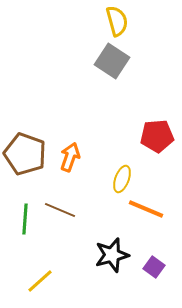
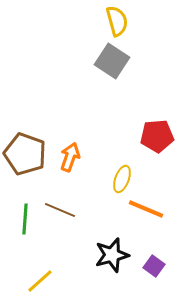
purple square: moved 1 px up
